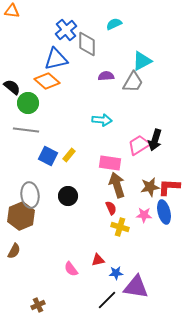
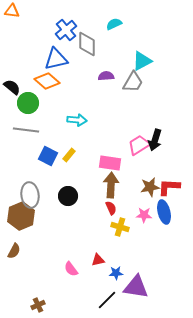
cyan arrow: moved 25 px left
brown arrow: moved 6 px left; rotated 20 degrees clockwise
